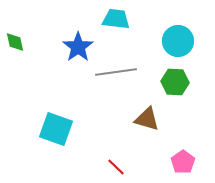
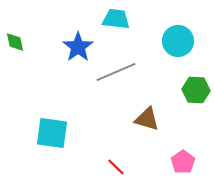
gray line: rotated 15 degrees counterclockwise
green hexagon: moved 21 px right, 8 px down
cyan square: moved 4 px left, 4 px down; rotated 12 degrees counterclockwise
